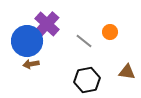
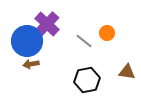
orange circle: moved 3 px left, 1 px down
